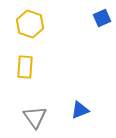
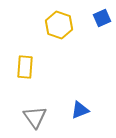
yellow hexagon: moved 29 px right, 1 px down
